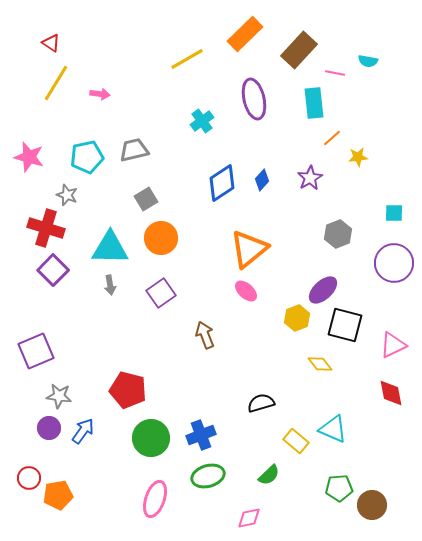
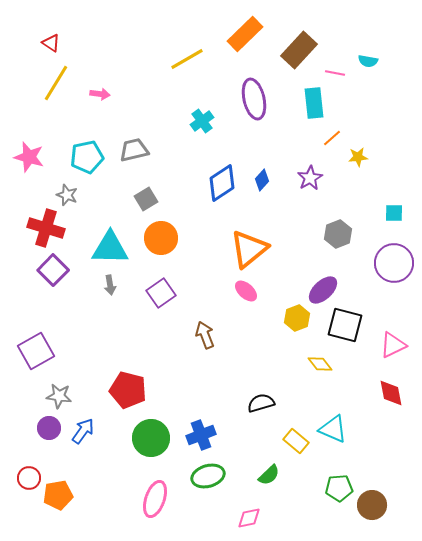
purple square at (36, 351): rotated 6 degrees counterclockwise
